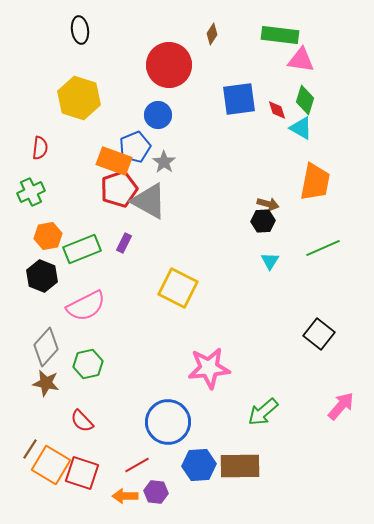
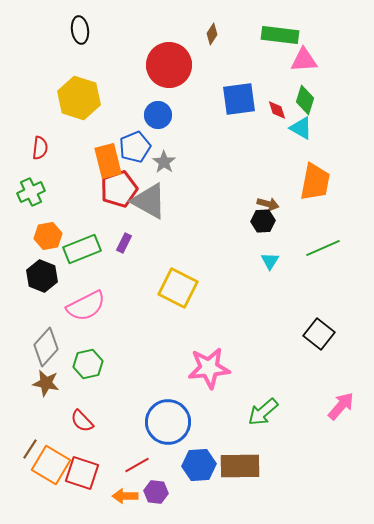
pink triangle at (301, 60): moved 3 px right; rotated 12 degrees counterclockwise
orange rectangle at (114, 161): moved 6 px left; rotated 56 degrees clockwise
